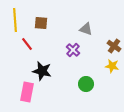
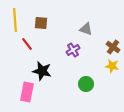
brown cross: moved 1 px left, 1 px down
purple cross: rotated 16 degrees clockwise
